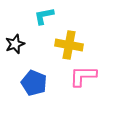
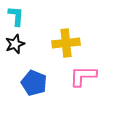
cyan L-shape: moved 28 px left; rotated 105 degrees clockwise
yellow cross: moved 3 px left, 2 px up; rotated 16 degrees counterclockwise
